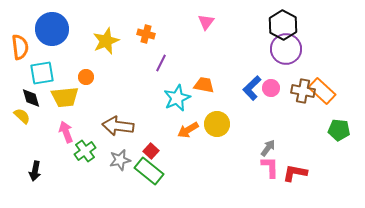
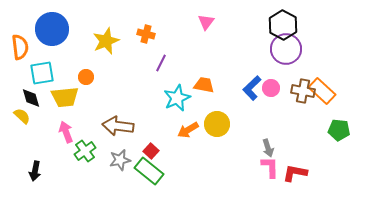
gray arrow: rotated 126 degrees clockwise
